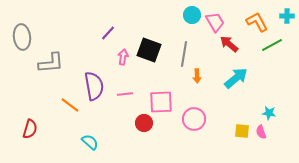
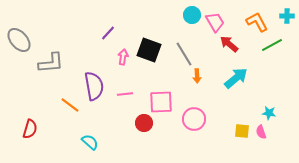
gray ellipse: moved 3 px left, 3 px down; rotated 35 degrees counterclockwise
gray line: rotated 40 degrees counterclockwise
